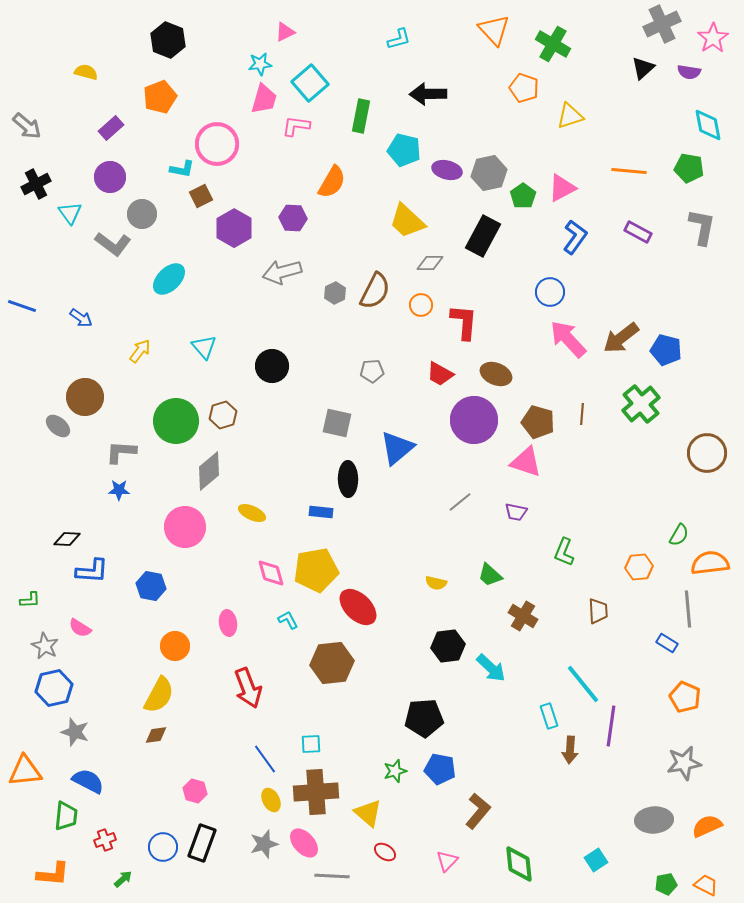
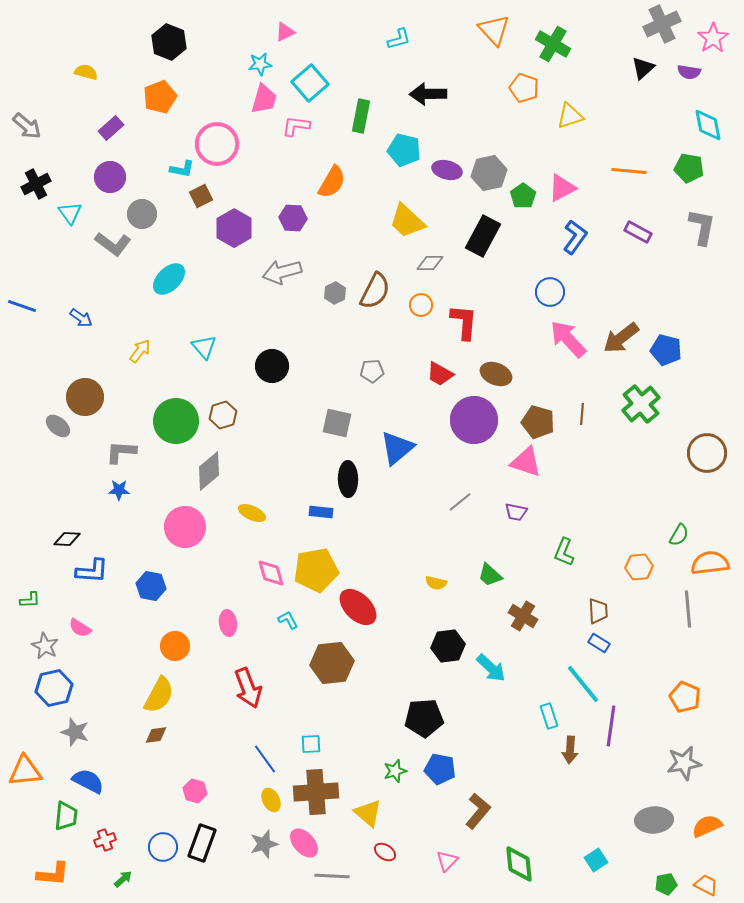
black hexagon at (168, 40): moved 1 px right, 2 px down
blue rectangle at (667, 643): moved 68 px left
